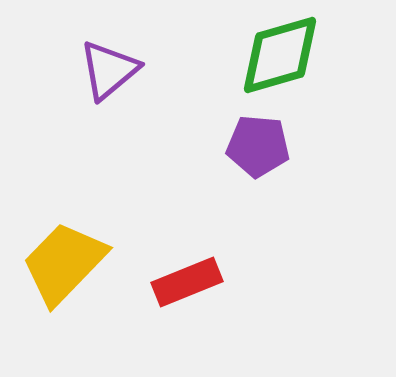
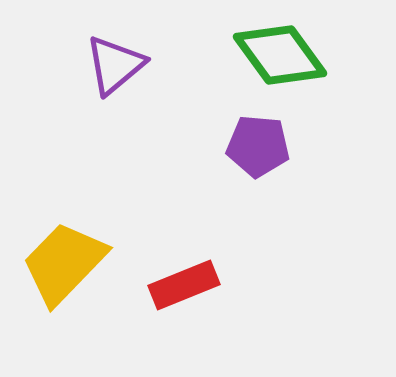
green diamond: rotated 70 degrees clockwise
purple triangle: moved 6 px right, 5 px up
red rectangle: moved 3 px left, 3 px down
